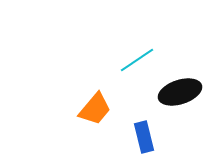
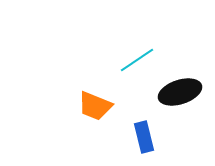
orange trapezoid: moved 3 px up; rotated 72 degrees clockwise
